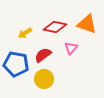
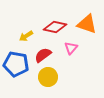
yellow arrow: moved 1 px right, 3 px down
yellow circle: moved 4 px right, 2 px up
